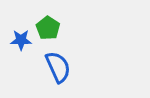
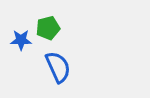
green pentagon: rotated 25 degrees clockwise
